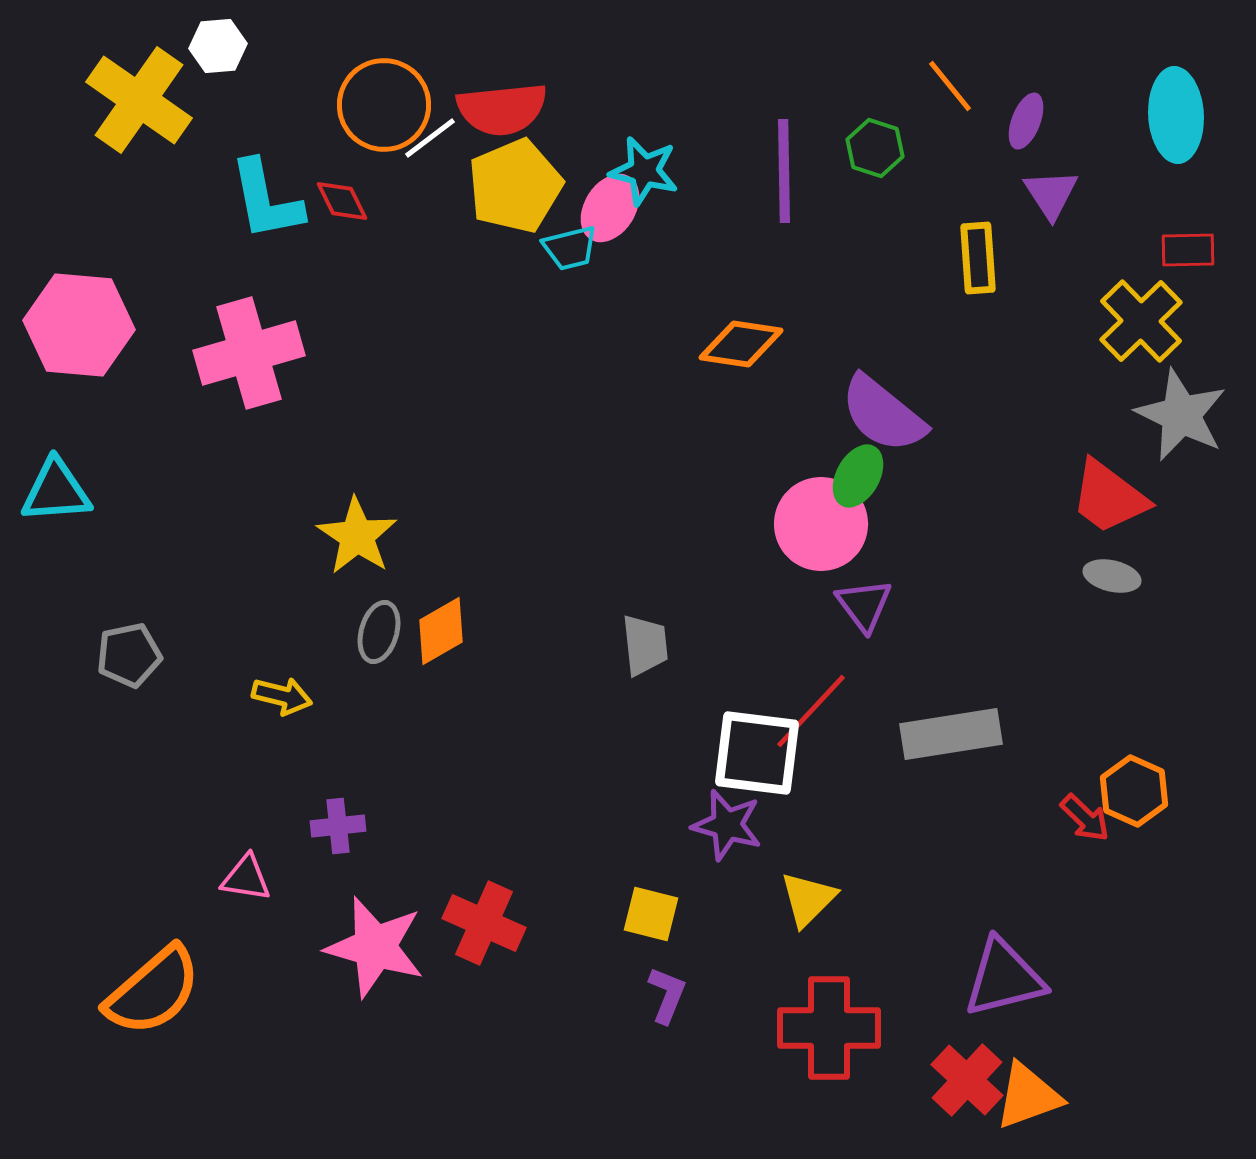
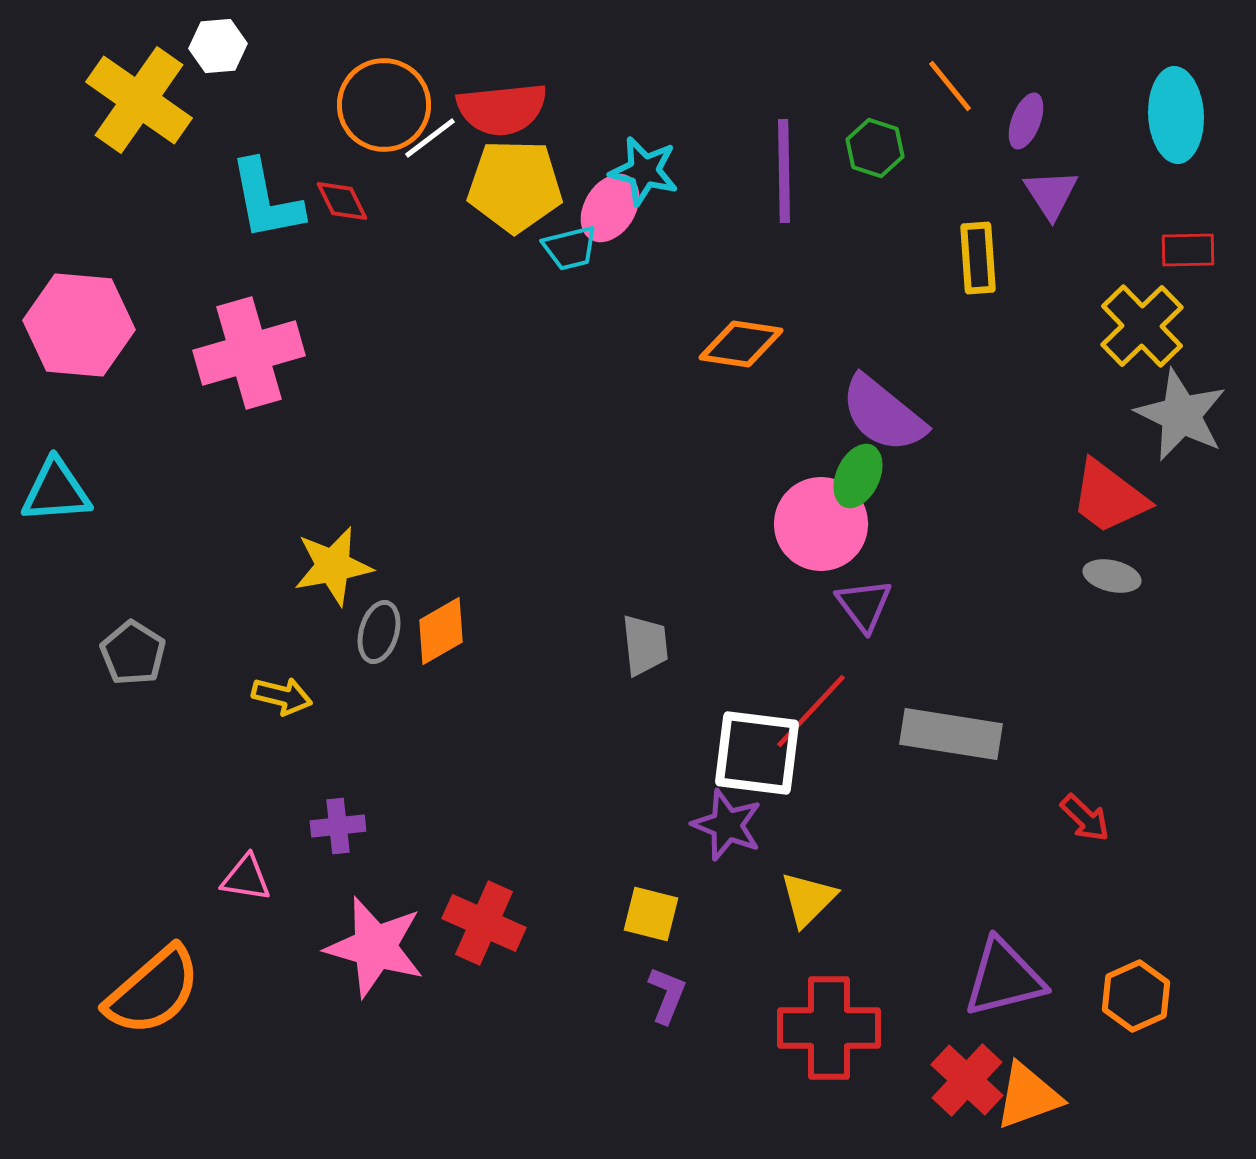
yellow pentagon at (515, 186): rotated 24 degrees clockwise
yellow cross at (1141, 321): moved 1 px right, 5 px down
green ellipse at (858, 476): rotated 4 degrees counterclockwise
yellow star at (357, 536): moved 24 px left, 30 px down; rotated 28 degrees clockwise
gray pentagon at (129, 655): moved 4 px right, 2 px up; rotated 28 degrees counterclockwise
gray rectangle at (951, 734): rotated 18 degrees clockwise
orange hexagon at (1134, 791): moved 2 px right, 205 px down; rotated 12 degrees clockwise
purple star at (727, 825): rotated 6 degrees clockwise
